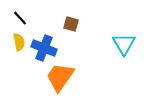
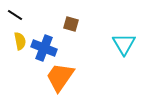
black line: moved 5 px left, 3 px up; rotated 14 degrees counterclockwise
yellow semicircle: moved 1 px right, 1 px up
